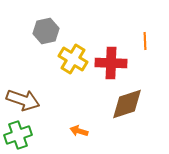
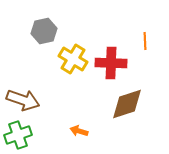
gray hexagon: moved 2 px left
